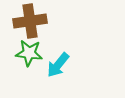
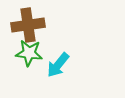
brown cross: moved 2 px left, 4 px down
